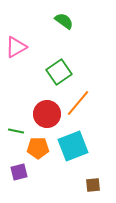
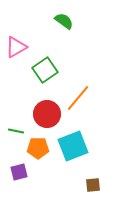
green square: moved 14 px left, 2 px up
orange line: moved 5 px up
